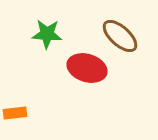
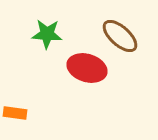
orange rectangle: rotated 15 degrees clockwise
